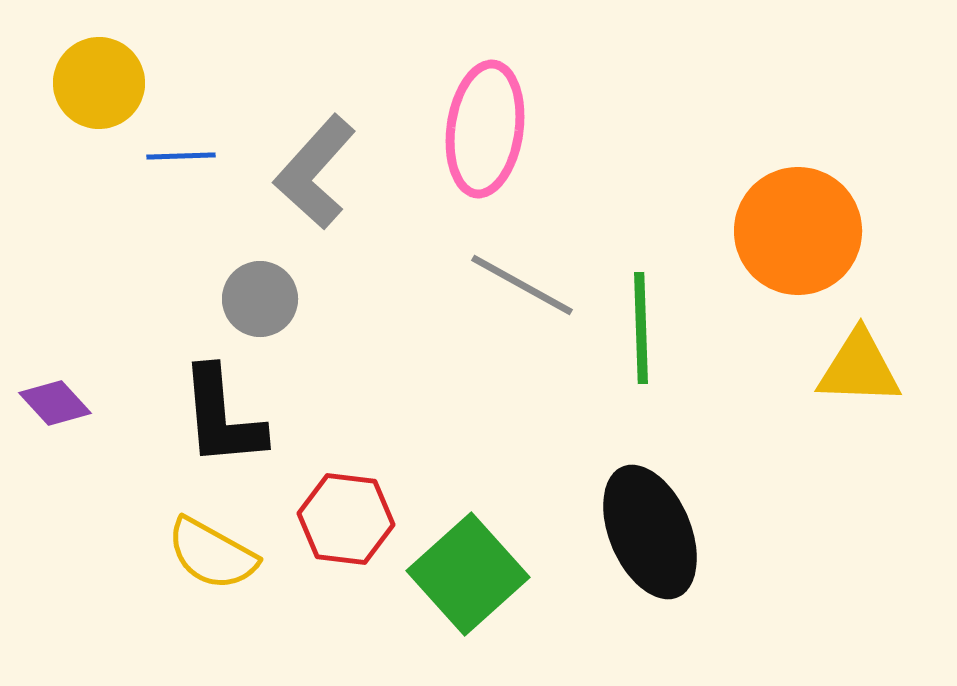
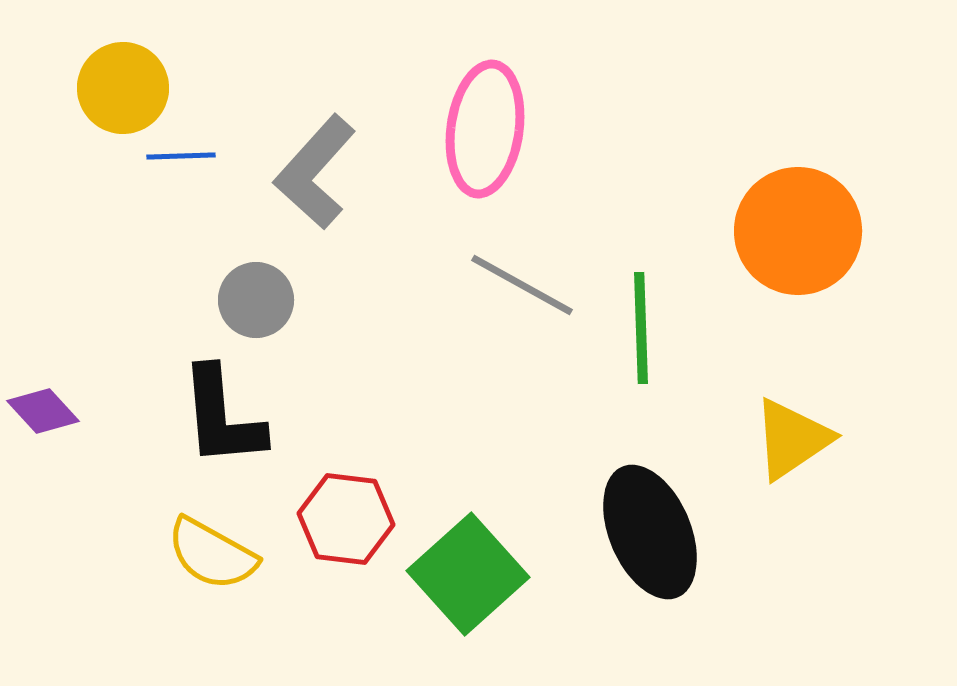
yellow circle: moved 24 px right, 5 px down
gray circle: moved 4 px left, 1 px down
yellow triangle: moved 67 px left, 71 px down; rotated 36 degrees counterclockwise
purple diamond: moved 12 px left, 8 px down
